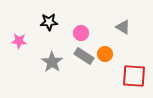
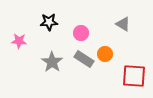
gray triangle: moved 3 px up
gray rectangle: moved 3 px down
